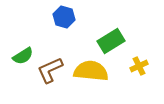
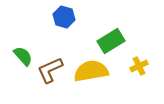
green semicircle: rotated 100 degrees counterclockwise
yellow semicircle: rotated 16 degrees counterclockwise
